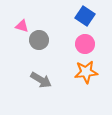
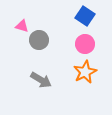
orange star: moved 1 px left; rotated 20 degrees counterclockwise
